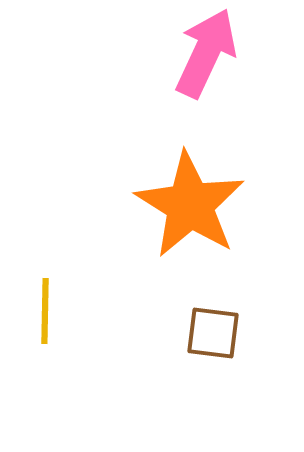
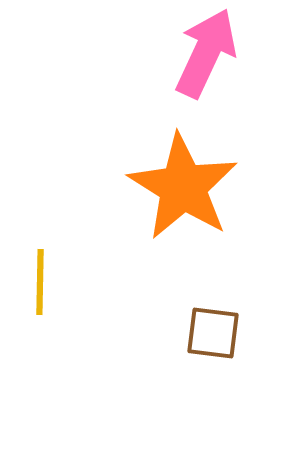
orange star: moved 7 px left, 18 px up
yellow line: moved 5 px left, 29 px up
